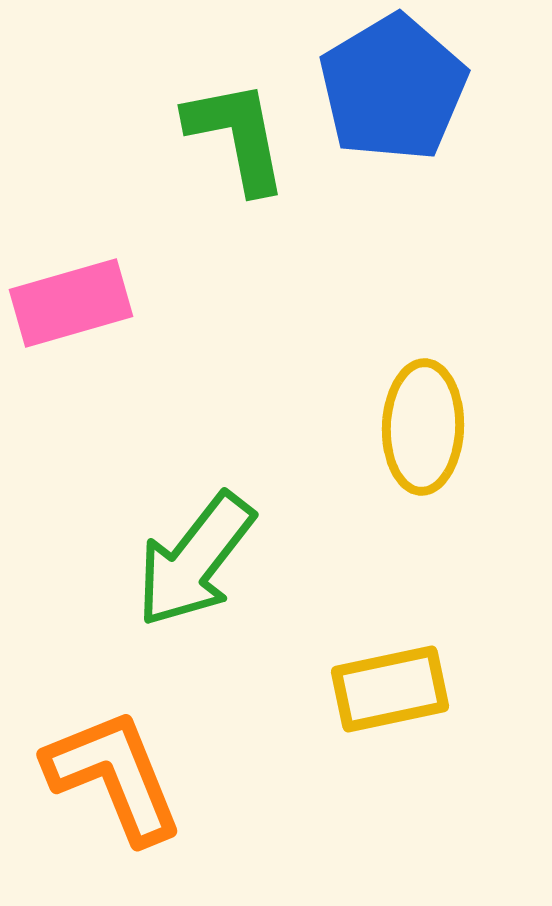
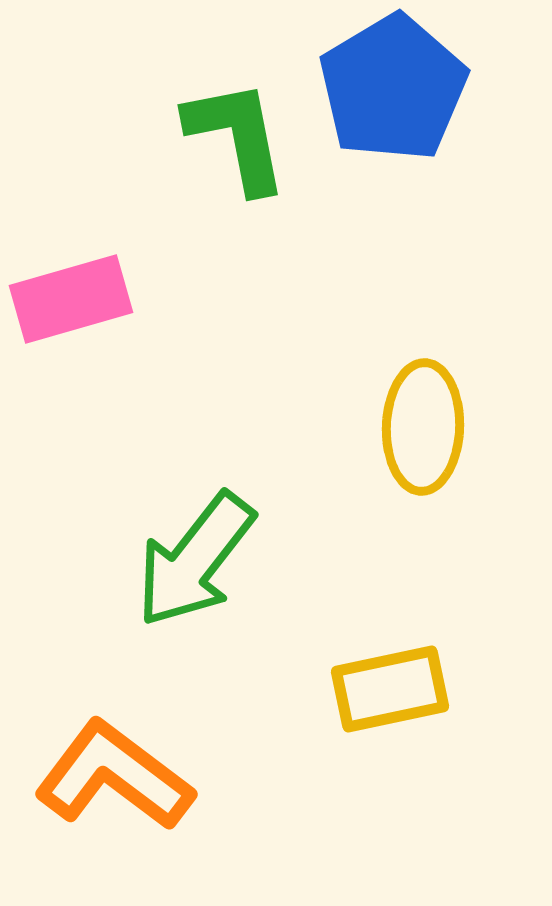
pink rectangle: moved 4 px up
orange L-shape: rotated 31 degrees counterclockwise
